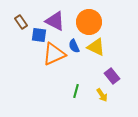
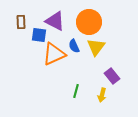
brown rectangle: rotated 32 degrees clockwise
yellow triangle: rotated 42 degrees clockwise
yellow arrow: rotated 48 degrees clockwise
